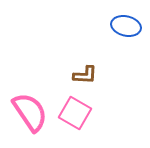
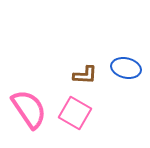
blue ellipse: moved 42 px down
pink semicircle: moved 1 px left, 3 px up
